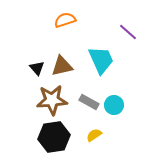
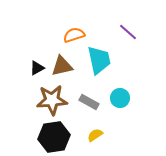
orange semicircle: moved 9 px right, 15 px down
cyan trapezoid: moved 2 px left; rotated 12 degrees clockwise
black triangle: rotated 42 degrees clockwise
cyan circle: moved 6 px right, 7 px up
yellow semicircle: moved 1 px right
